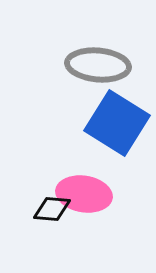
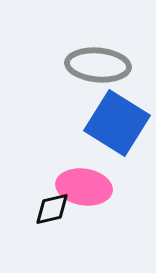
pink ellipse: moved 7 px up
black diamond: rotated 18 degrees counterclockwise
